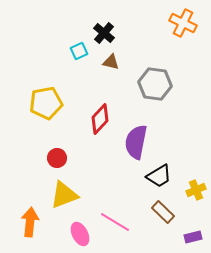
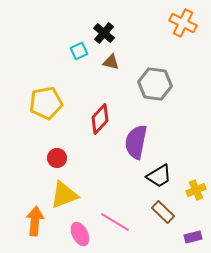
orange arrow: moved 5 px right, 1 px up
